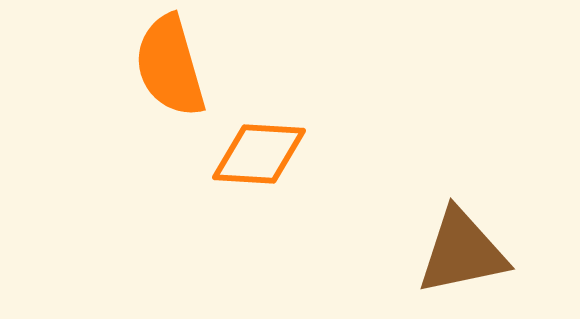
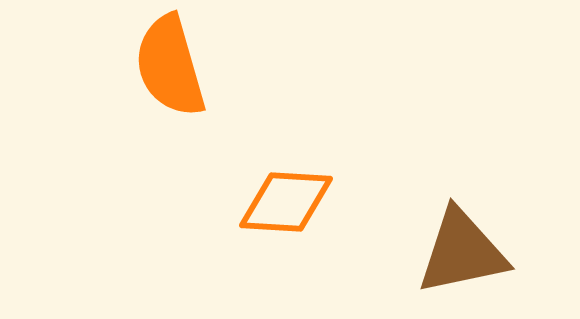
orange diamond: moved 27 px right, 48 px down
